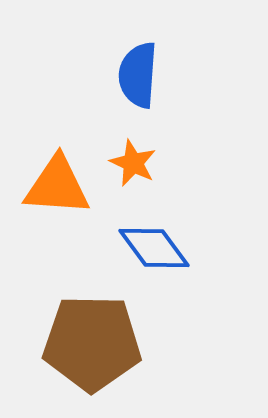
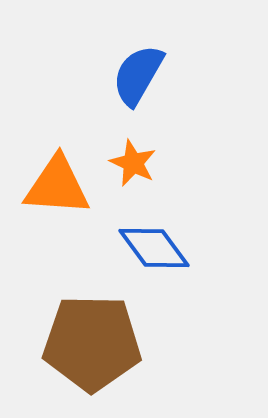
blue semicircle: rotated 26 degrees clockwise
